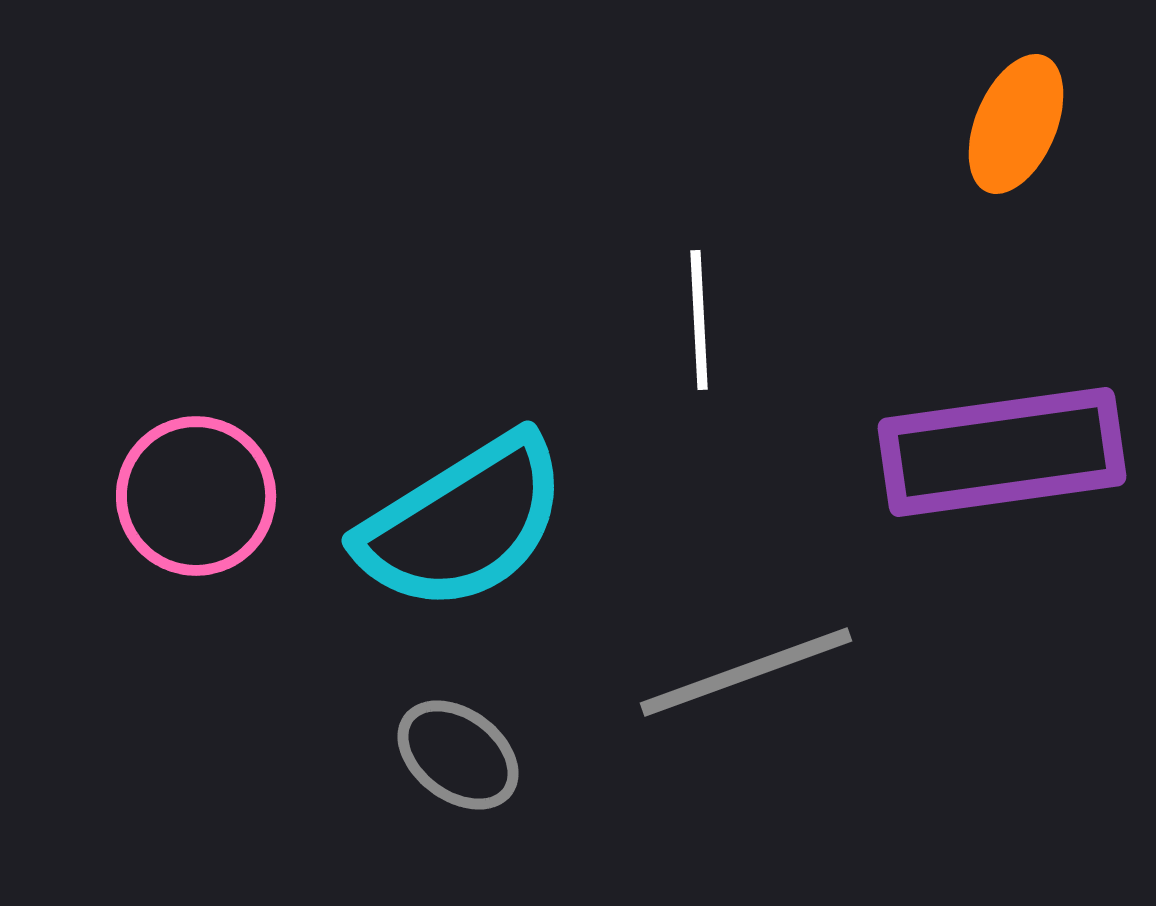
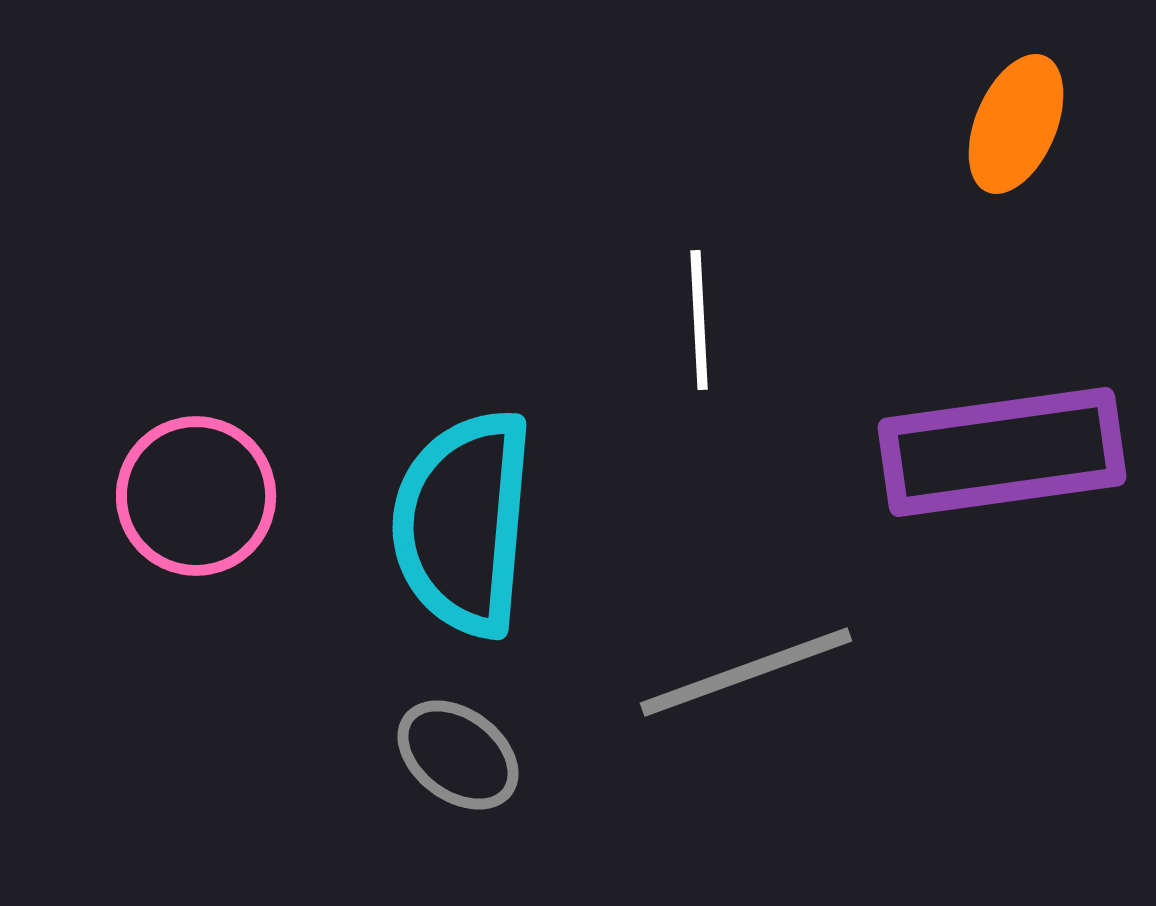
cyan semicircle: rotated 127 degrees clockwise
